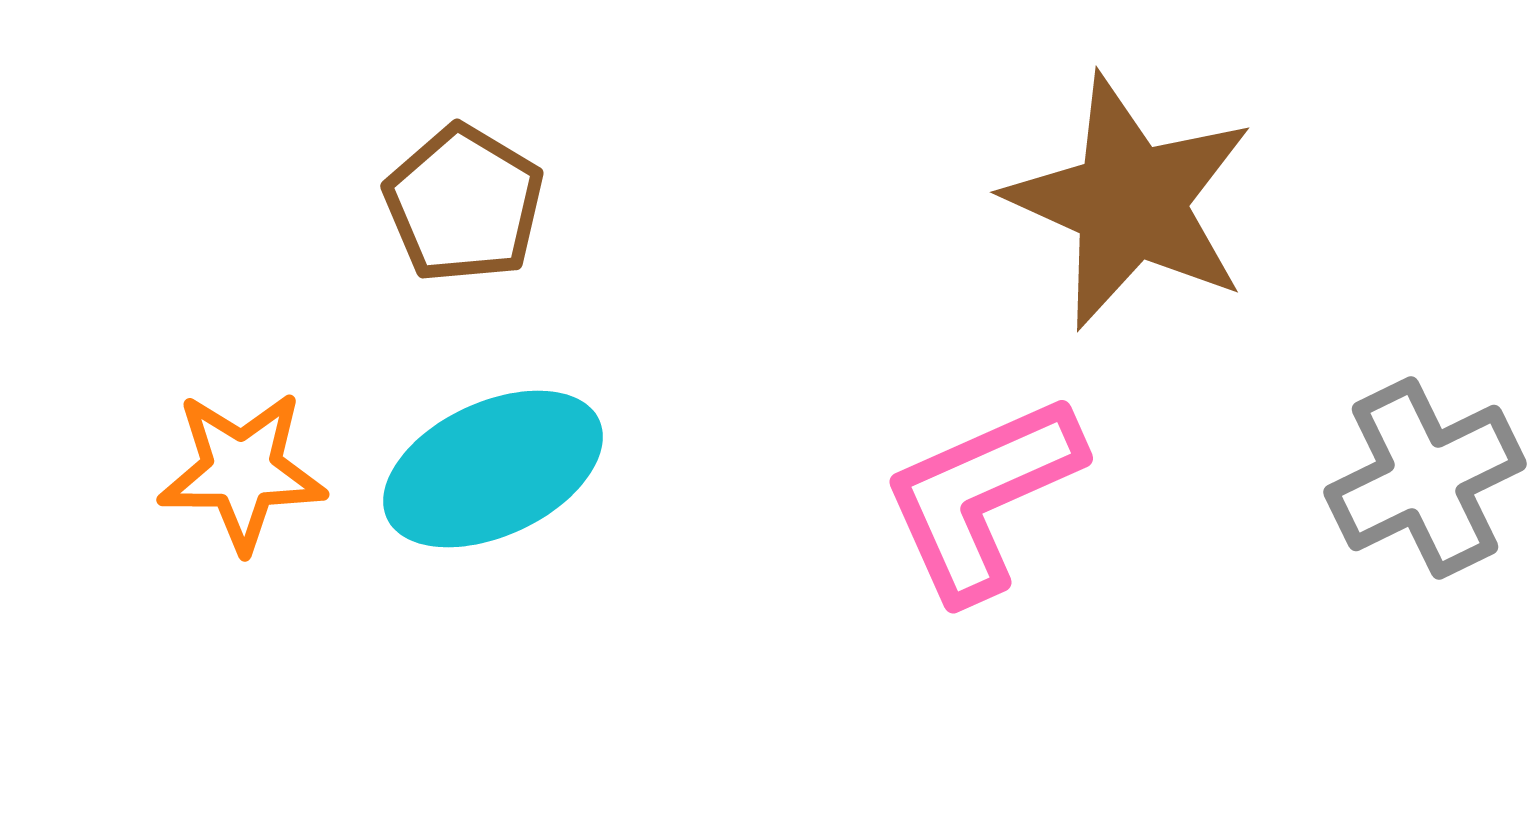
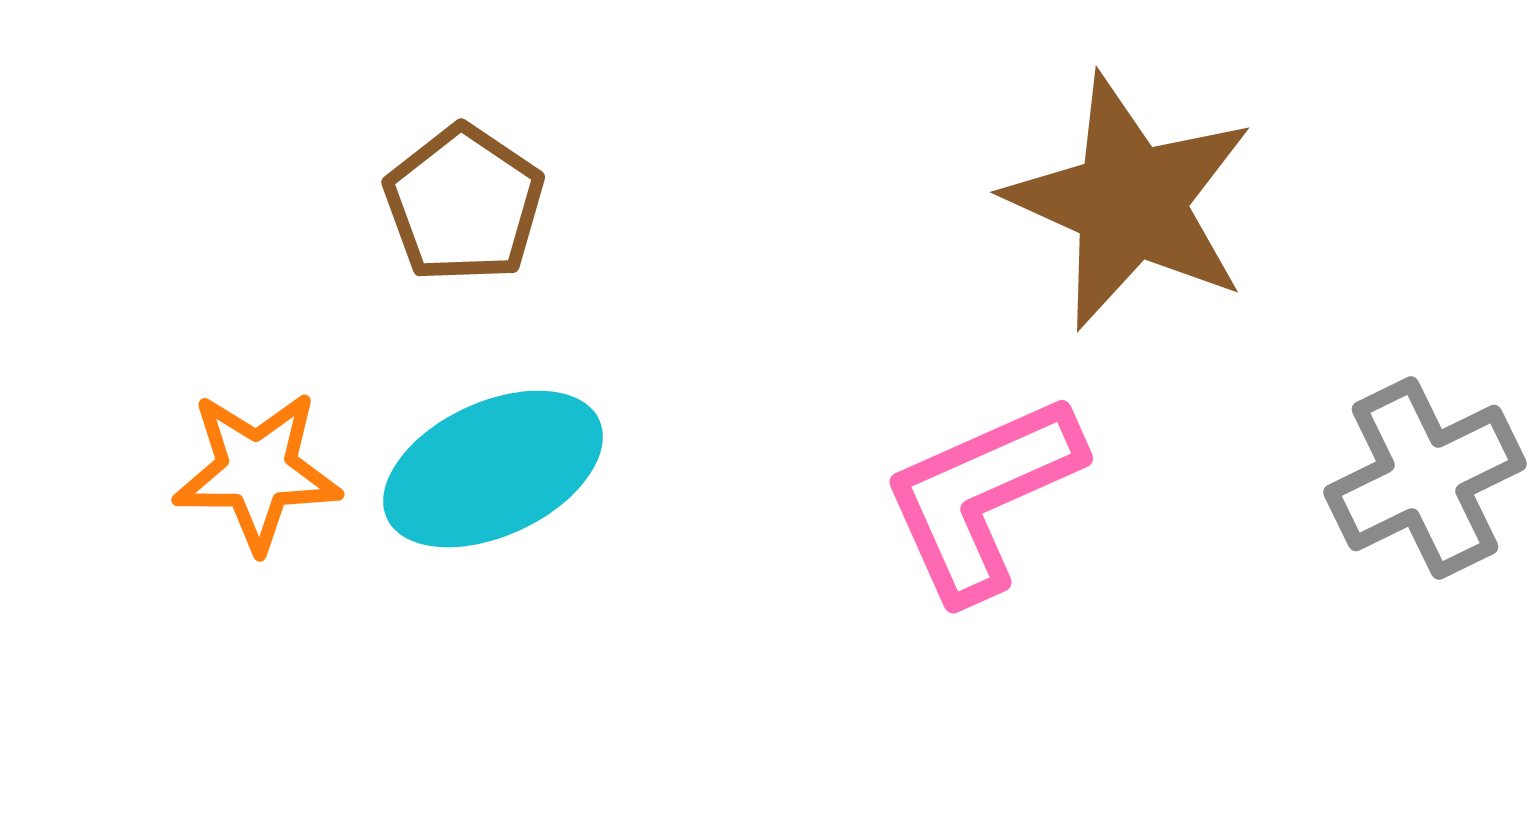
brown pentagon: rotated 3 degrees clockwise
orange star: moved 15 px right
